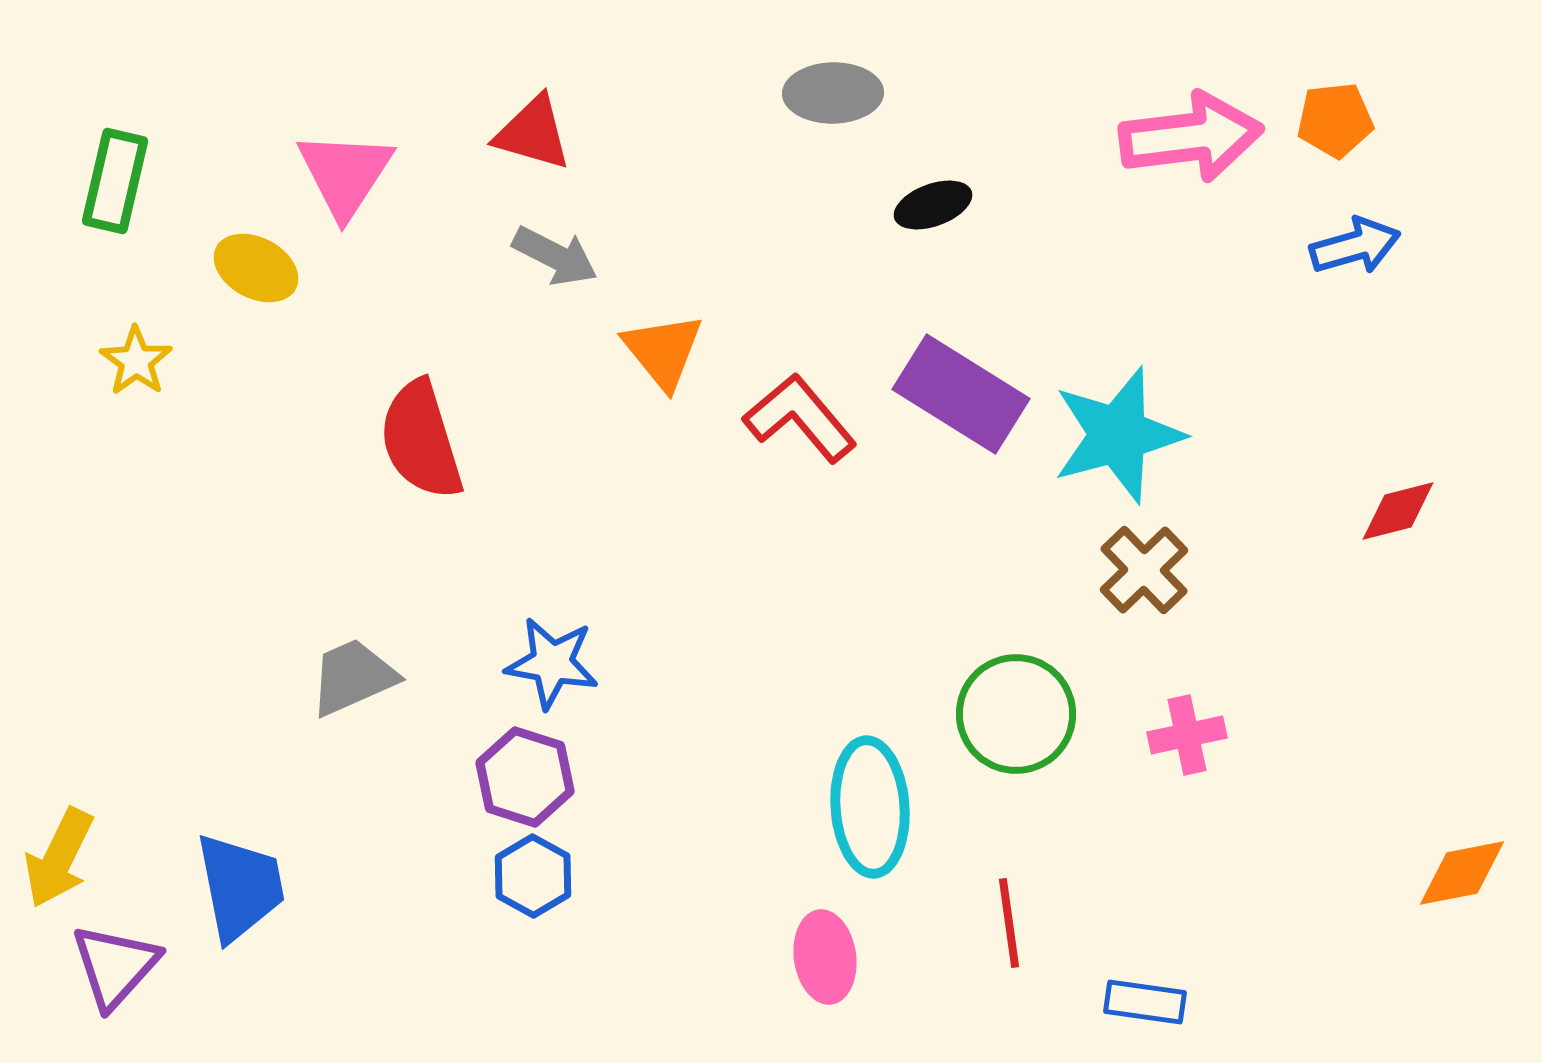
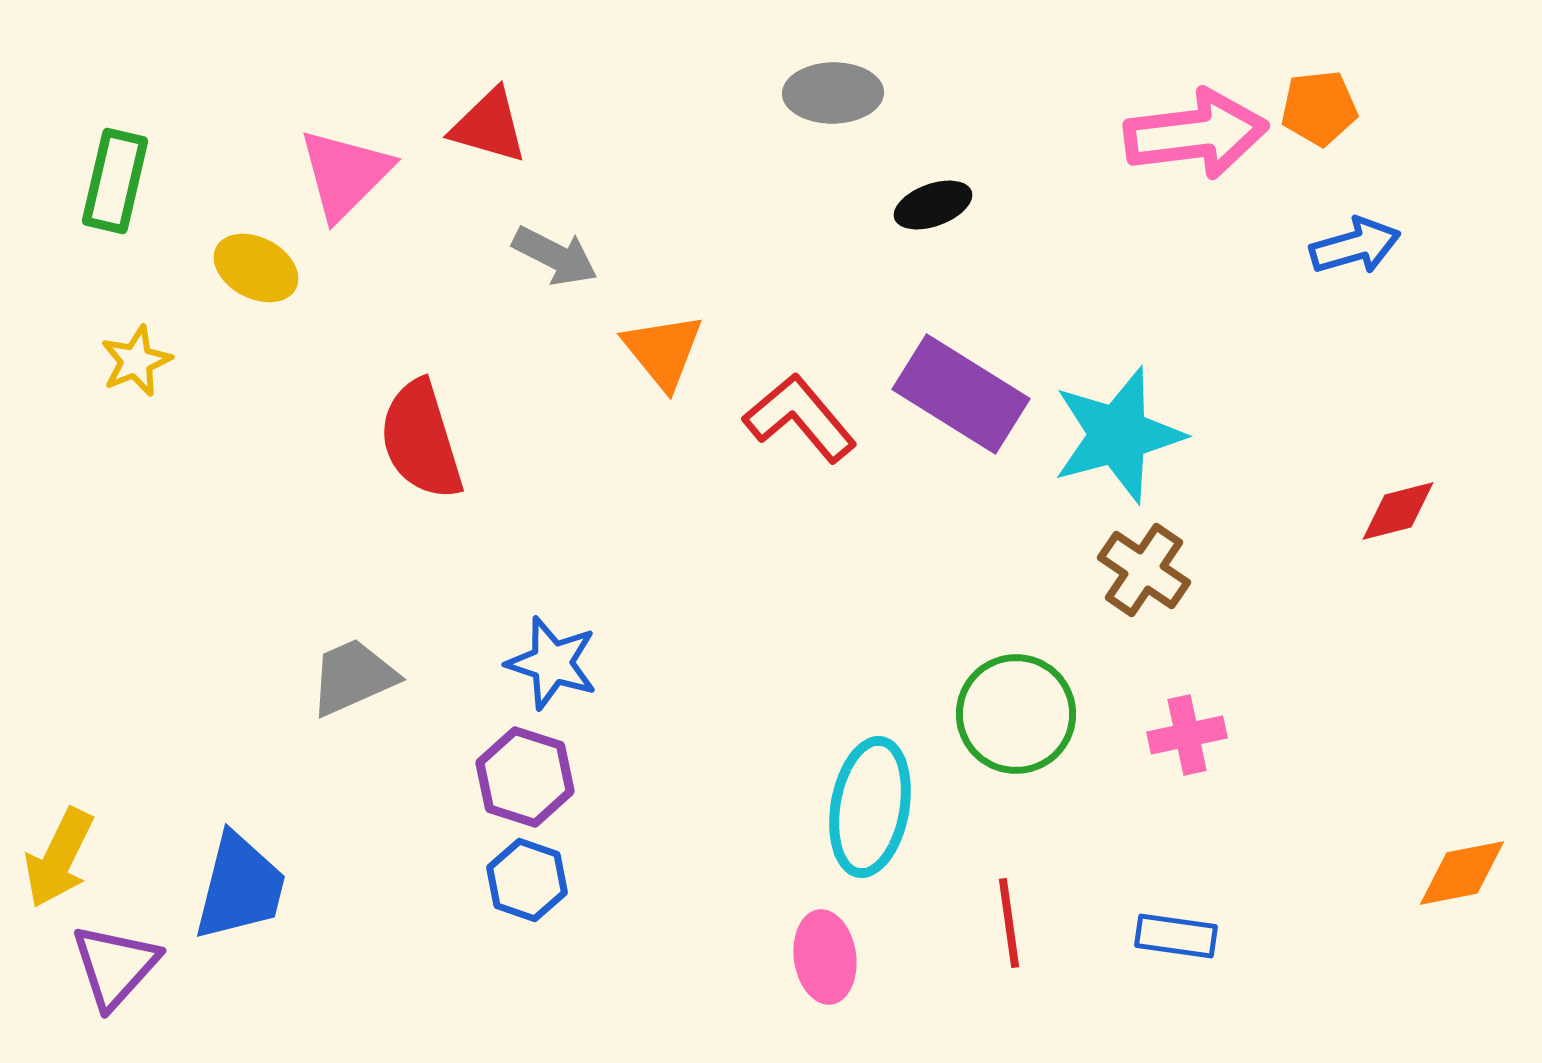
orange pentagon: moved 16 px left, 12 px up
red triangle: moved 44 px left, 7 px up
pink arrow: moved 5 px right, 3 px up
pink triangle: rotated 12 degrees clockwise
yellow star: rotated 14 degrees clockwise
brown cross: rotated 12 degrees counterclockwise
blue star: rotated 8 degrees clockwise
cyan ellipse: rotated 14 degrees clockwise
blue hexagon: moved 6 px left, 4 px down; rotated 10 degrees counterclockwise
blue trapezoid: rotated 25 degrees clockwise
blue rectangle: moved 31 px right, 66 px up
